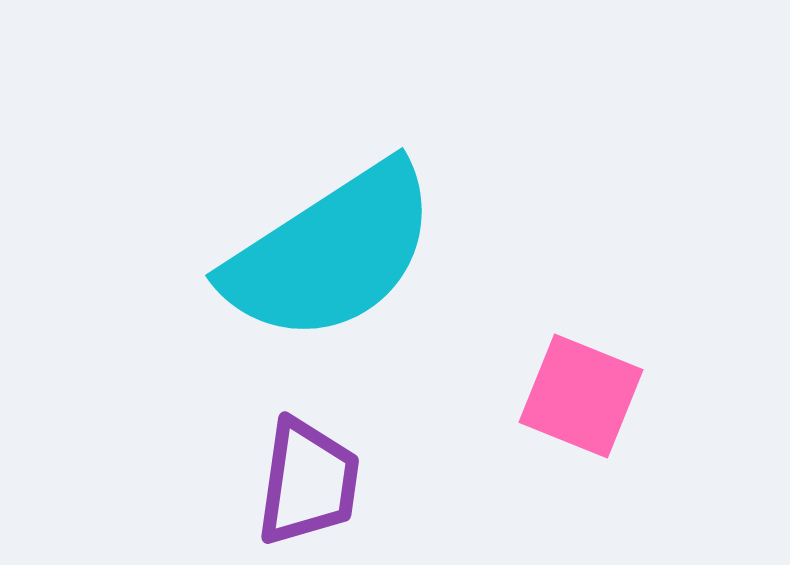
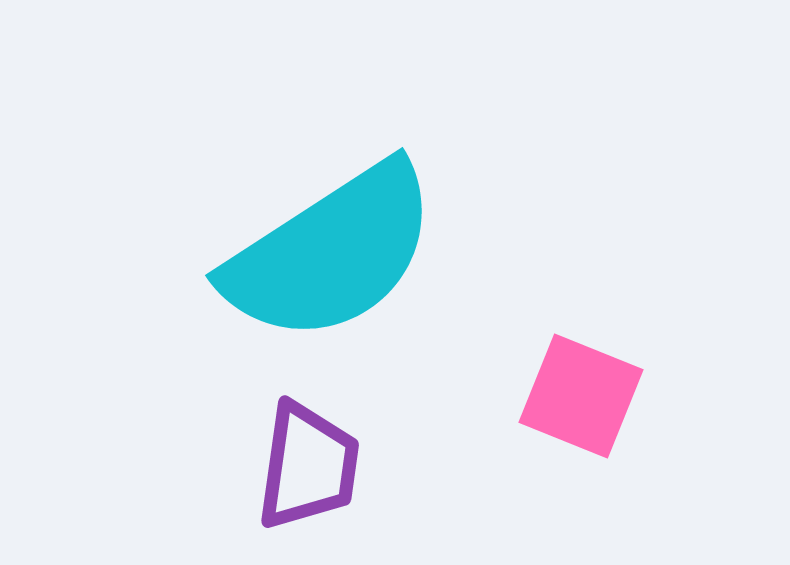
purple trapezoid: moved 16 px up
